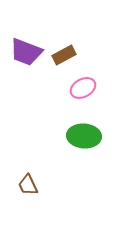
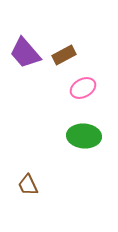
purple trapezoid: moved 1 px left, 1 px down; rotated 28 degrees clockwise
